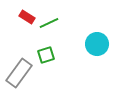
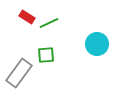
green square: rotated 12 degrees clockwise
